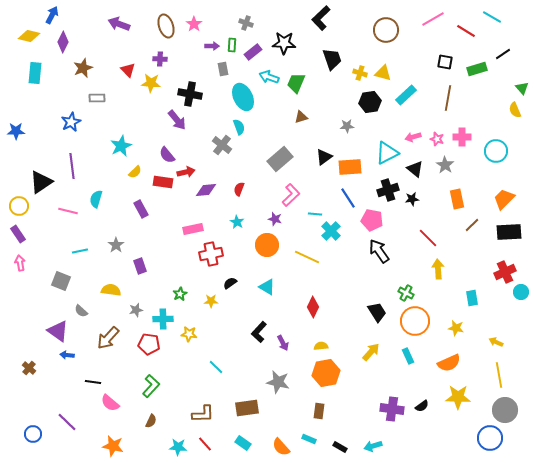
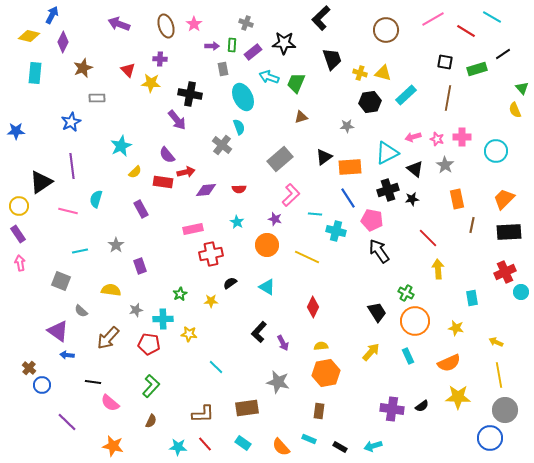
red semicircle at (239, 189): rotated 112 degrees counterclockwise
brown line at (472, 225): rotated 35 degrees counterclockwise
cyan cross at (331, 231): moved 5 px right; rotated 30 degrees counterclockwise
blue circle at (33, 434): moved 9 px right, 49 px up
